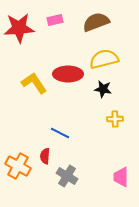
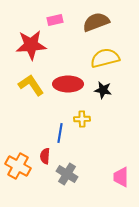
red star: moved 12 px right, 17 px down
yellow semicircle: moved 1 px right, 1 px up
red ellipse: moved 10 px down
yellow L-shape: moved 3 px left, 2 px down
black star: moved 1 px down
yellow cross: moved 33 px left
blue line: rotated 72 degrees clockwise
gray cross: moved 2 px up
